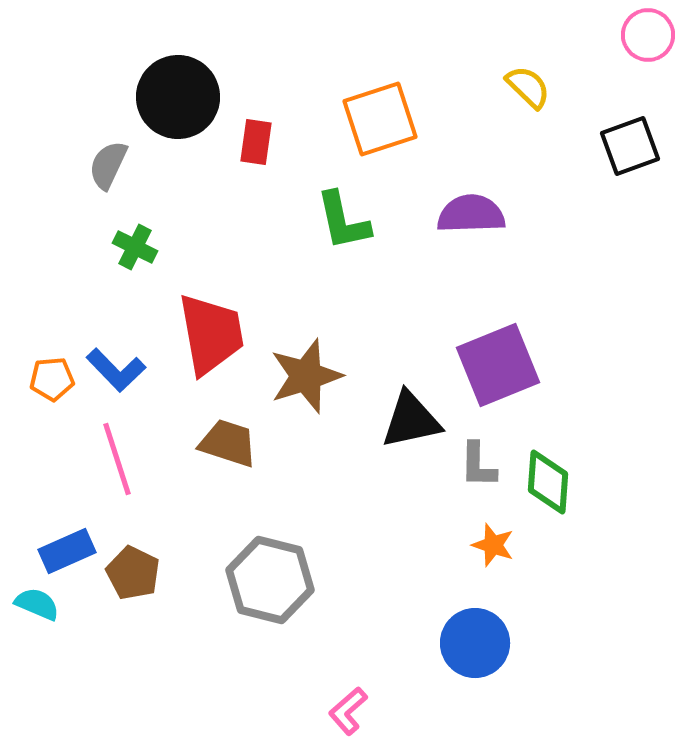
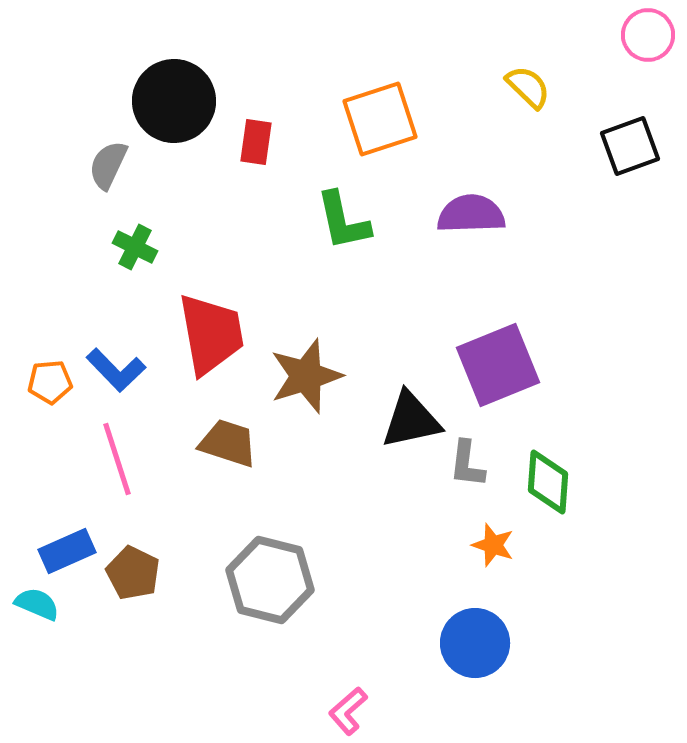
black circle: moved 4 px left, 4 px down
orange pentagon: moved 2 px left, 3 px down
gray L-shape: moved 11 px left, 1 px up; rotated 6 degrees clockwise
